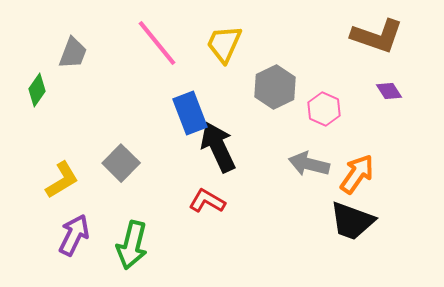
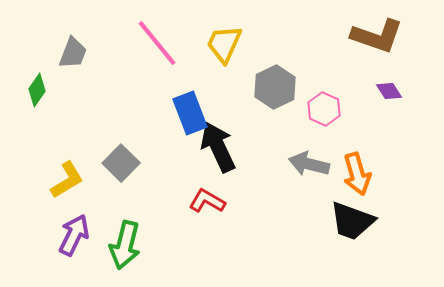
orange arrow: rotated 129 degrees clockwise
yellow L-shape: moved 5 px right
green arrow: moved 7 px left
